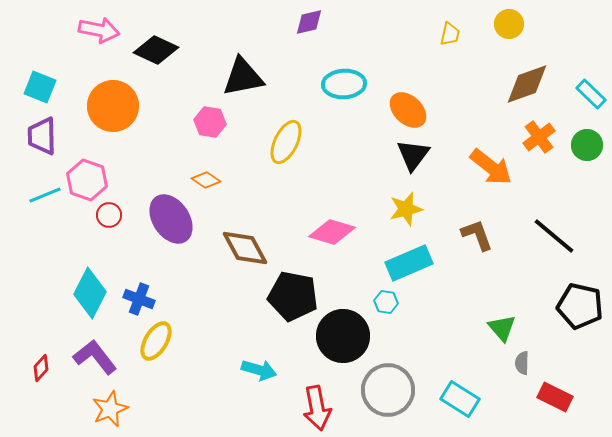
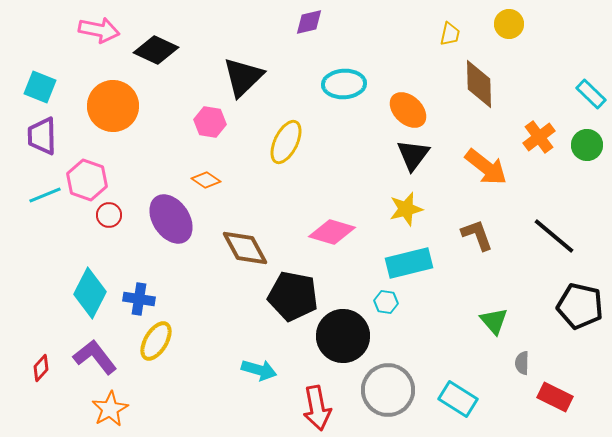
black triangle at (243, 77): rotated 33 degrees counterclockwise
brown diamond at (527, 84): moved 48 px left; rotated 72 degrees counterclockwise
orange arrow at (491, 167): moved 5 px left
cyan rectangle at (409, 263): rotated 9 degrees clockwise
blue cross at (139, 299): rotated 12 degrees counterclockwise
green triangle at (502, 328): moved 8 px left, 7 px up
cyan rectangle at (460, 399): moved 2 px left
orange star at (110, 409): rotated 6 degrees counterclockwise
